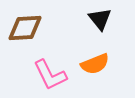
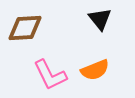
orange semicircle: moved 6 px down
